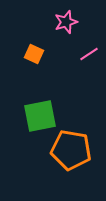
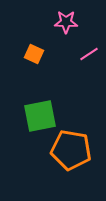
pink star: rotated 20 degrees clockwise
